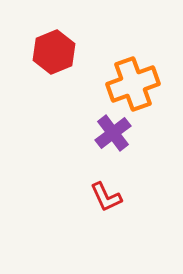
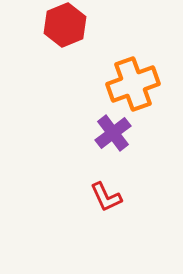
red hexagon: moved 11 px right, 27 px up
